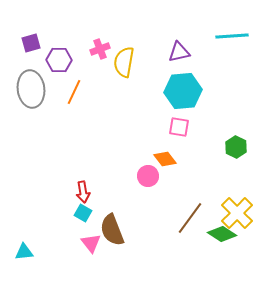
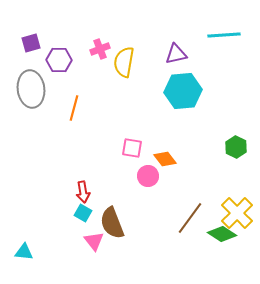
cyan line: moved 8 px left, 1 px up
purple triangle: moved 3 px left, 2 px down
orange line: moved 16 px down; rotated 10 degrees counterclockwise
pink square: moved 47 px left, 21 px down
brown semicircle: moved 7 px up
pink triangle: moved 3 px right, 2 px up
cyan triangle: rotated 12 degrees clockwise
